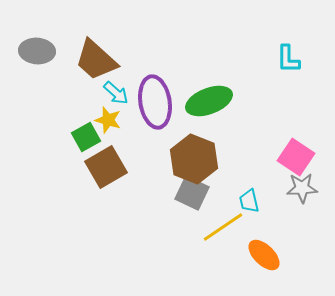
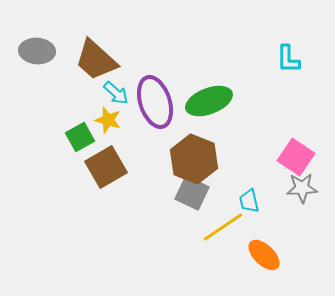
purple ellipse: rotated 9 degrees counterclockwise
green square: moved 6 px left
